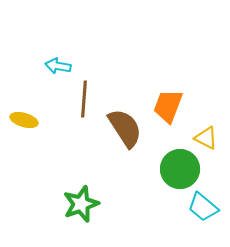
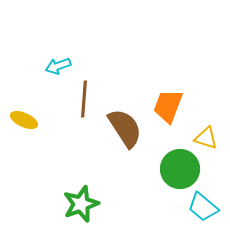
cyan arrow: rotated 30 degrees counterclockwise
yellow ellipse: rotated 8 degrees clockwise
yellow triangle: rotated 10 degrees counterclockwise
